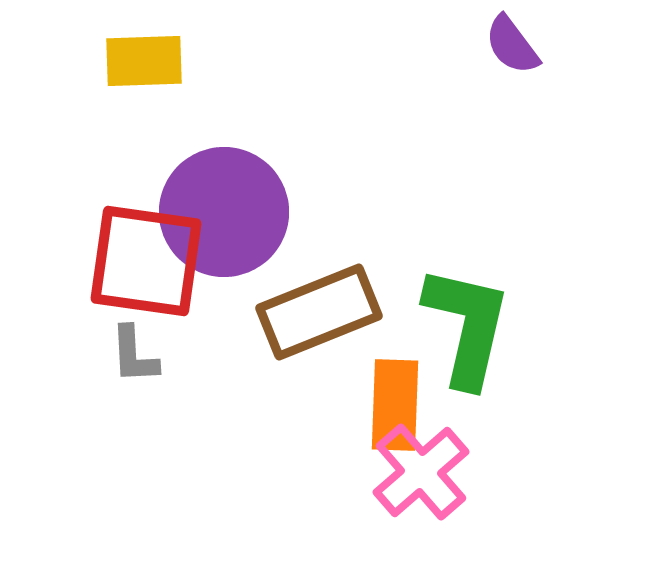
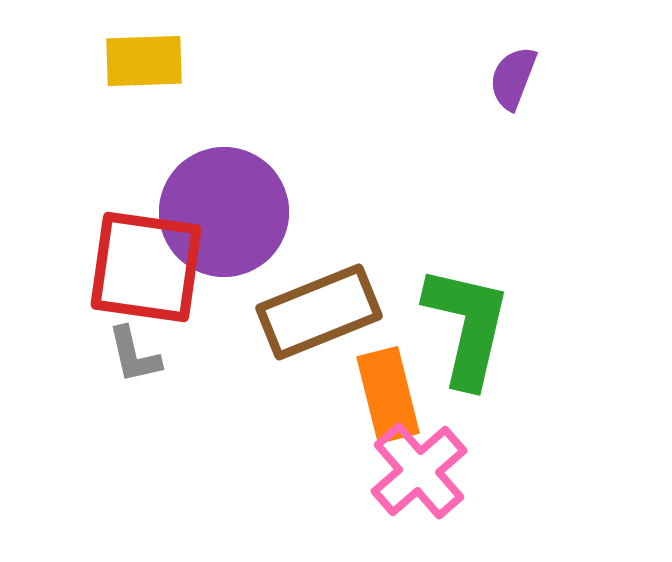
purple semicircle: moved 1 px right, 33 px down; rotated 58 degrees clockwise
red square: moved 6 px down
gray L-shape: rotated 10 degrees counterclockwise
orange rectangle: moved 7 px left, 10 px up; rotated 16 degrees counterclockwise
pink cross: moved 2 px left, 1 px up
